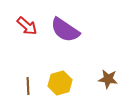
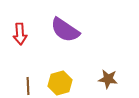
red arrow: moved 7 px left, 8 px down; rotated 45 degrees clockwise
